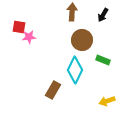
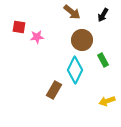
brown arrow: rotated 126 degrees clockwise
pink star: moved 8 px right
green rectangle: rotated 40 degrees clockwise
brown rectangle: moved 1 px right
